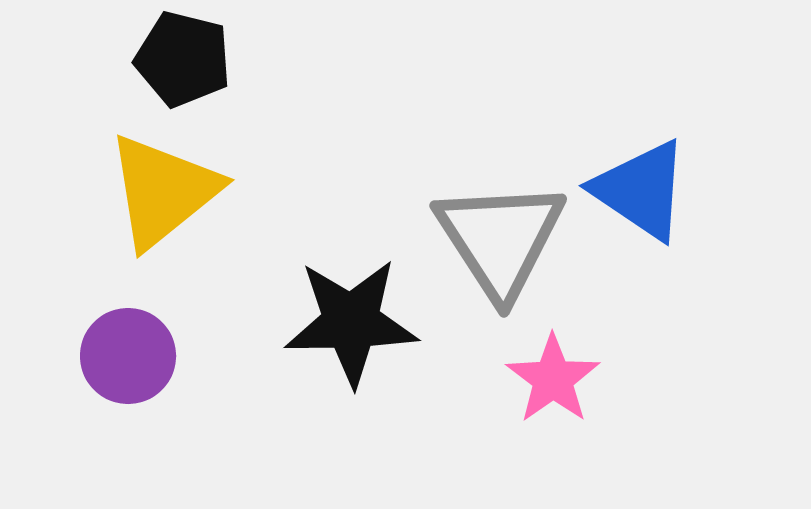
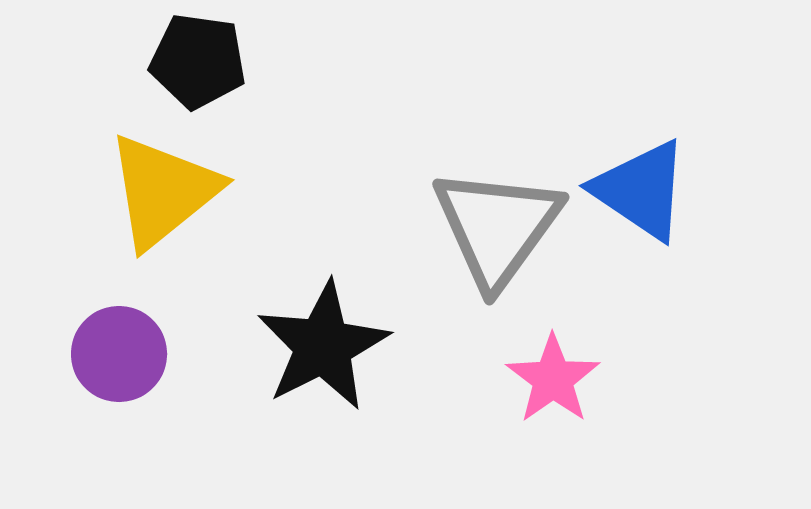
black pentagon: moved 15 px right, 2 px down; rotated 6 degrees counterclockwise
gray triangle: moved 3 px left, 12 px up; rotated 9 degrees clockwise
black star: moved 28 px left, 24 px down; rotated 26 degrees counterclockwise
purple circle: moved 9 px left, 2 px up
